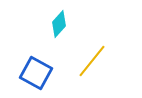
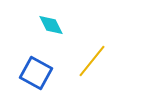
cyan diamond: moved 8 px left, 1 px down; rotated 68 degrees counterclockwise
